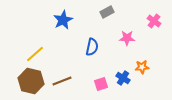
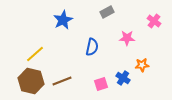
orange star: moved 2 px up
